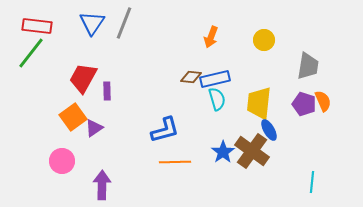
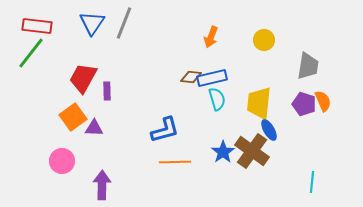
blue rectangle: moved 3 px left, 1 px up
purple triangle: rotated 36 degrees clockwise
